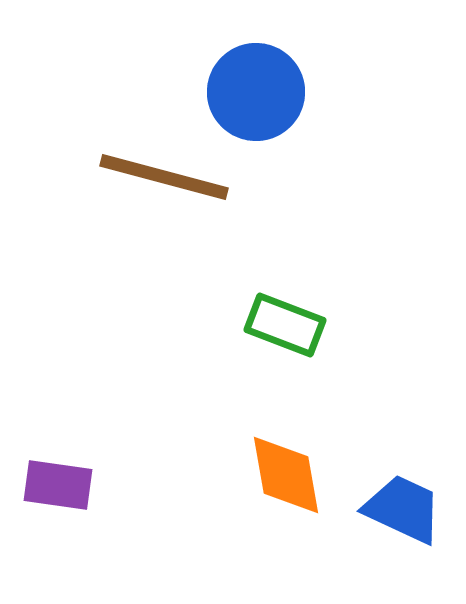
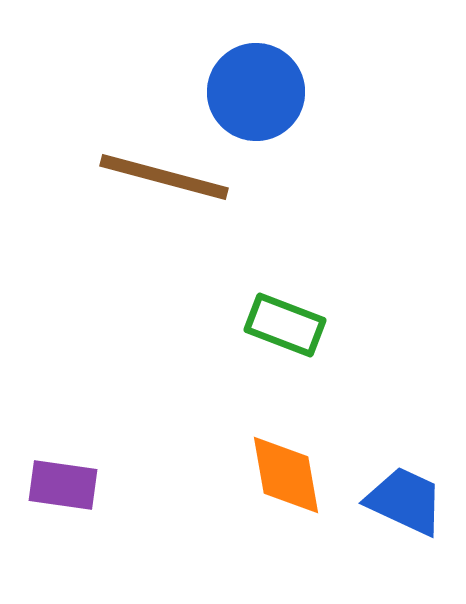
purple rectangle: moved 5 px right
blue trapezoid: moved 2 px right, 8 px up
